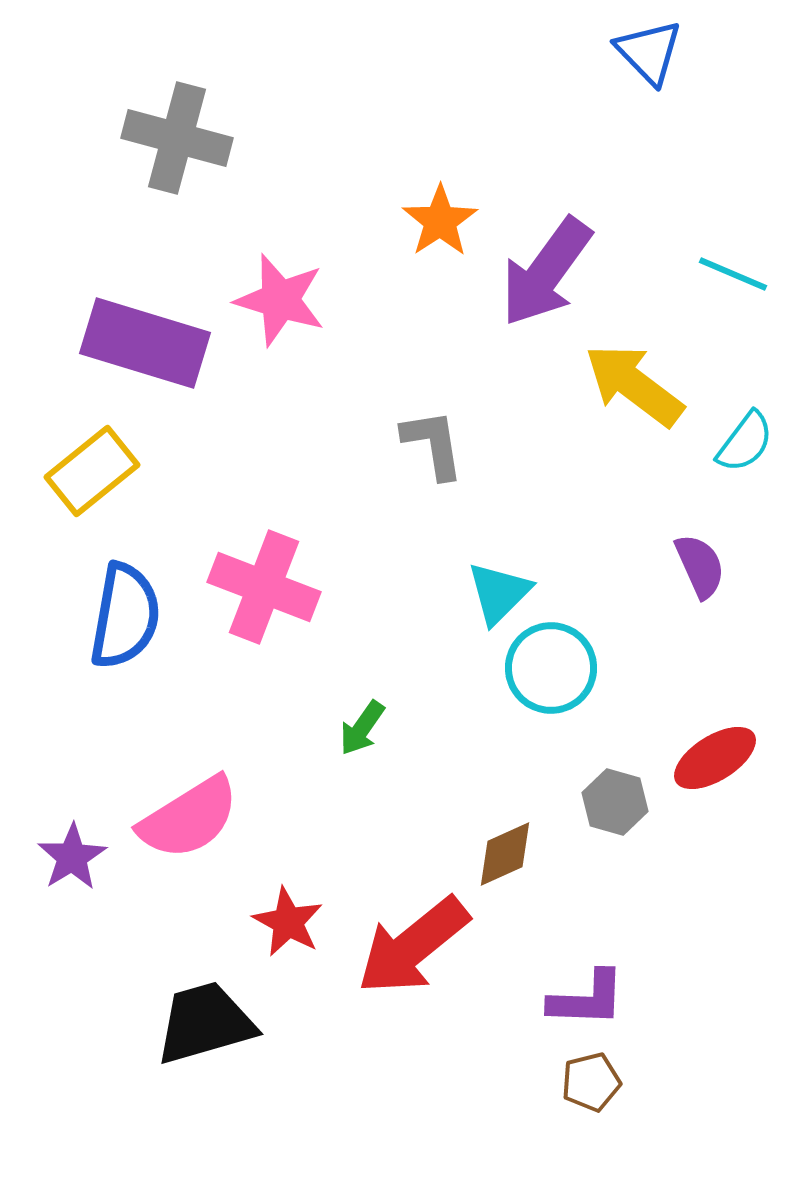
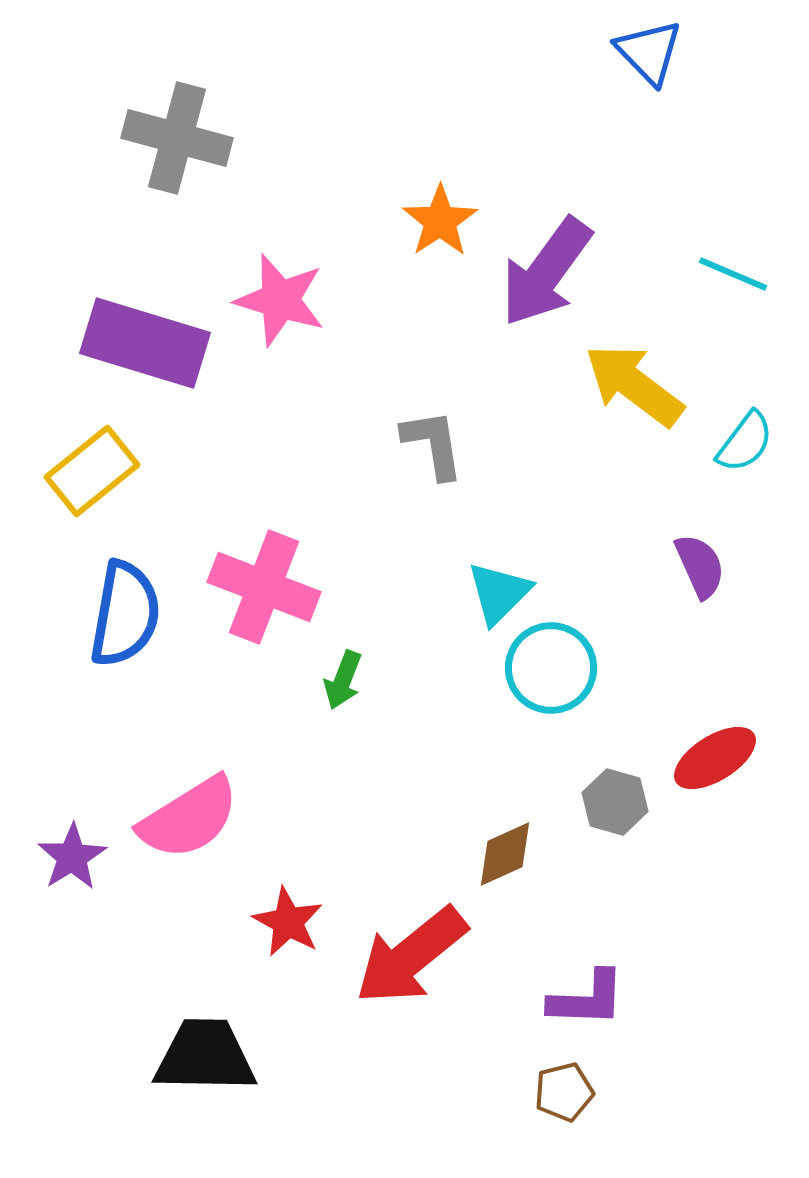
blue semicircle: moved 2 px up
green arrow: moved 19 px left, 48 px up; rotated 14 degrees counterclockwise
red arrow: moved 2 px left, 10 px down
black trapezoid: moved 33 px down; rotated 17 degrees clockwise
brown pentagon: moved 27 px left, 10 px down
